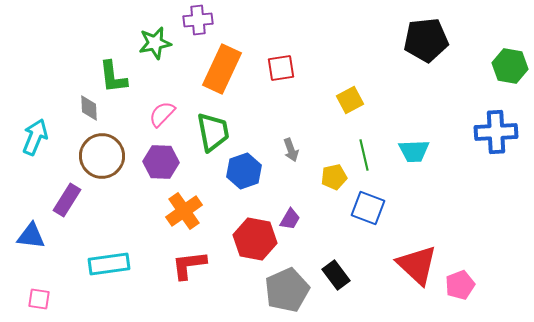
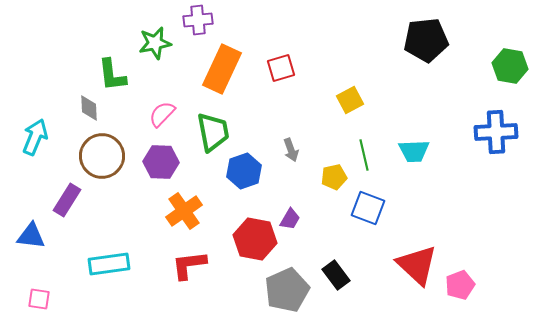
red square: rotated 8 degrees counterclockwise
green L-shape: moved 1 px left, 2 px up
